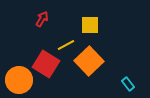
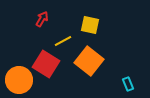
yellow square: rotated 12 degrees clockwise
yellow line: moved 3 px left, 4 px up
orange square: rotated 8 degrees counterclockwise
cyan rectangle: rotated 16 degrees clockwise
